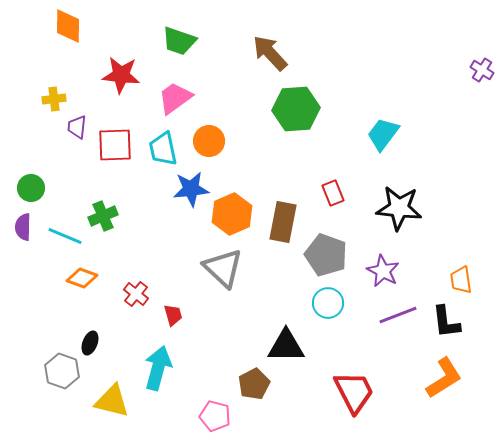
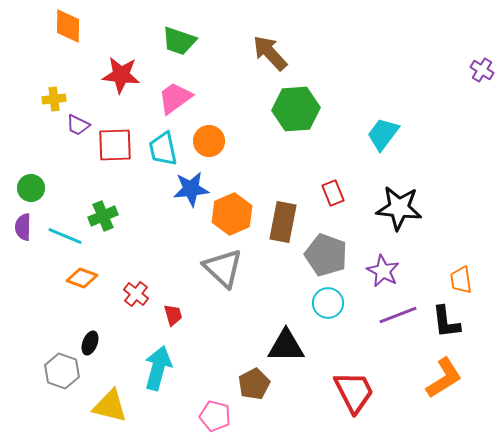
purple trapezoid at (77, 127): moved 1 px right, 2 px up; rotated 70 degrees counterclockwise
yellow triangle at (112, 401): moved 2 px left, 5 px down
